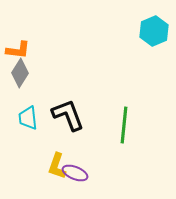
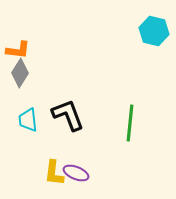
cyan hexagon: rotated 24 degrees counterclockwise
cyan trapezoid: moved 2 px down
green line: moved 6 px right, 2 px up
yellow L-shape: moved 3 px left, 7 px down; rotated 12 degrees counterclockwise
purple ellipse: moved 1 px right
